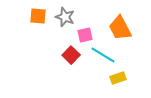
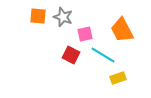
gray star: moved 2 px left
orange trapezoid: moved 2 px right, 2 px down
pink square: moved 1 px up
red square: rotated 18 degrees counterclockwise
